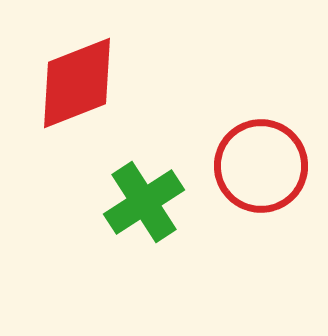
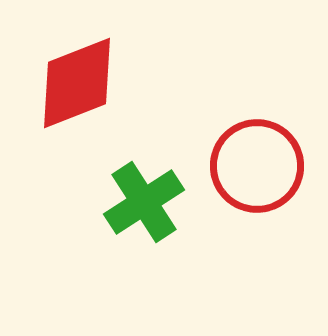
red circle: moved 4 px left
